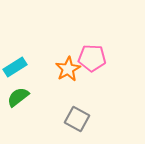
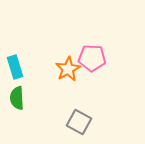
cyan rectangle: rotated 75 degrees counterclockwise
green semicircle: moved 1 px left, 1 px down; rotated 55 degrees counterclockwise
gray square: moved 2 px right, 3 px down
